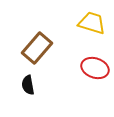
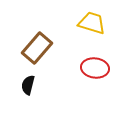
red ellipse: rotated 12 degrees counterclockwise
black semicircle: rotated 24 degrees clockwise
